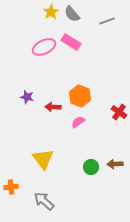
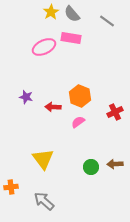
gray line: rotated 56 degrees clockwise
pink rectangle: moved 4 px up; rotated 24 degrees counterclockwise
purple star: moved 1 px left
red cross: moved 4 px left; rotated 28 degrees clockwise
